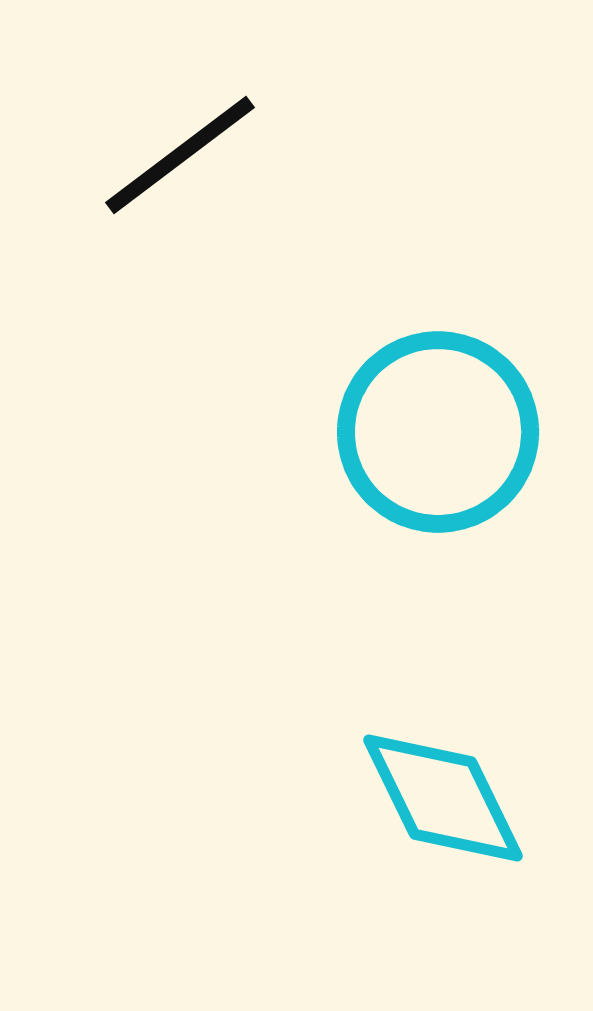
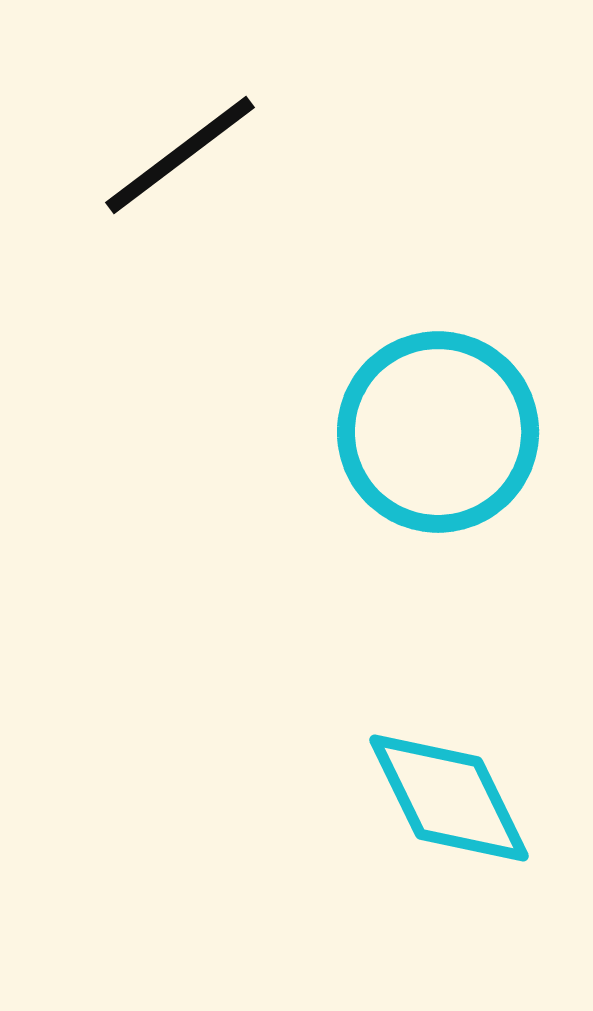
cyan diamond: moved 6 px right
